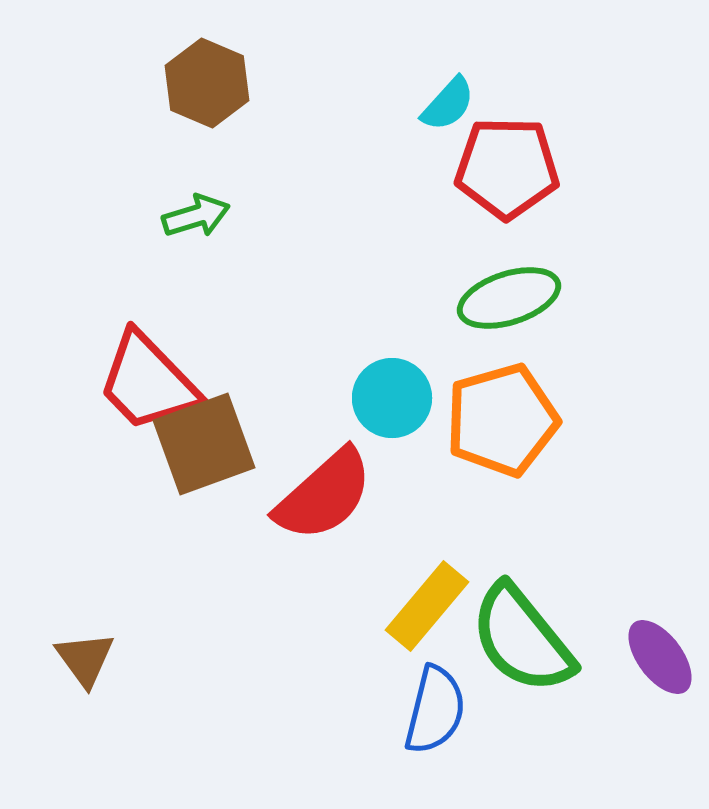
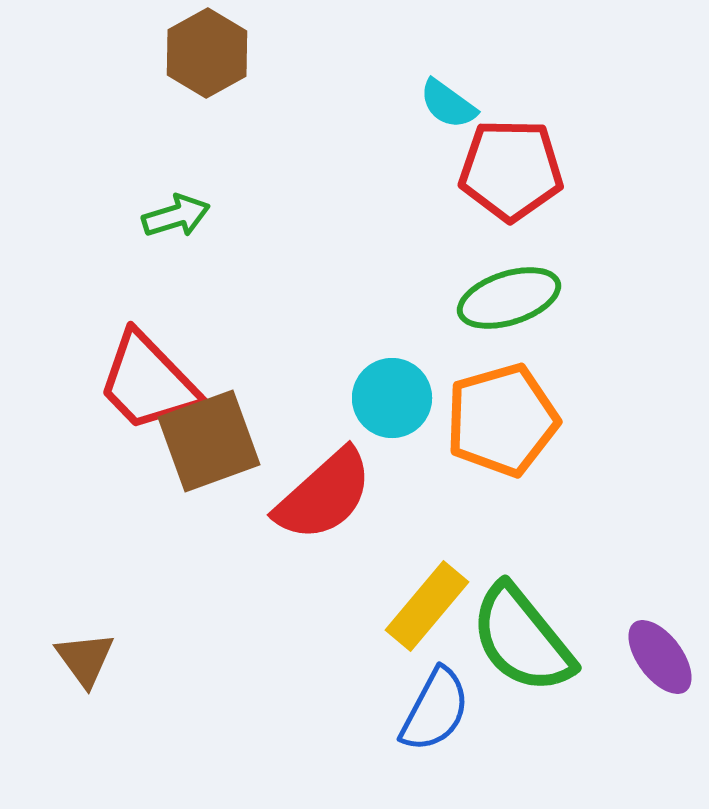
brown hexagon: moved 30 px up; rotated 8 degrees clockwise
cyan semicircle: rotated 84 degrees clockwise
red pentagon: moved 4 px right, 2 px down
green arrow: moved 20 px left
brown square: moved 5 px right, 3 px up
blue semicircle: rotated 14 degrees clockwise
